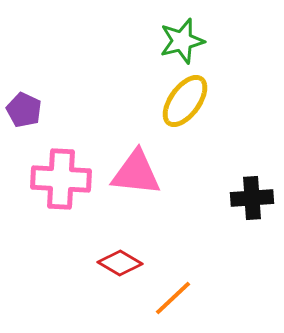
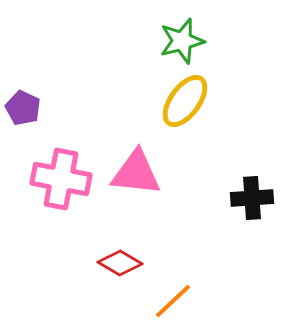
purple pentagon: moved 1 px left, 2 px up
pink cross: rotated 8 degrees clockwise
orange line: moved 3 px down
